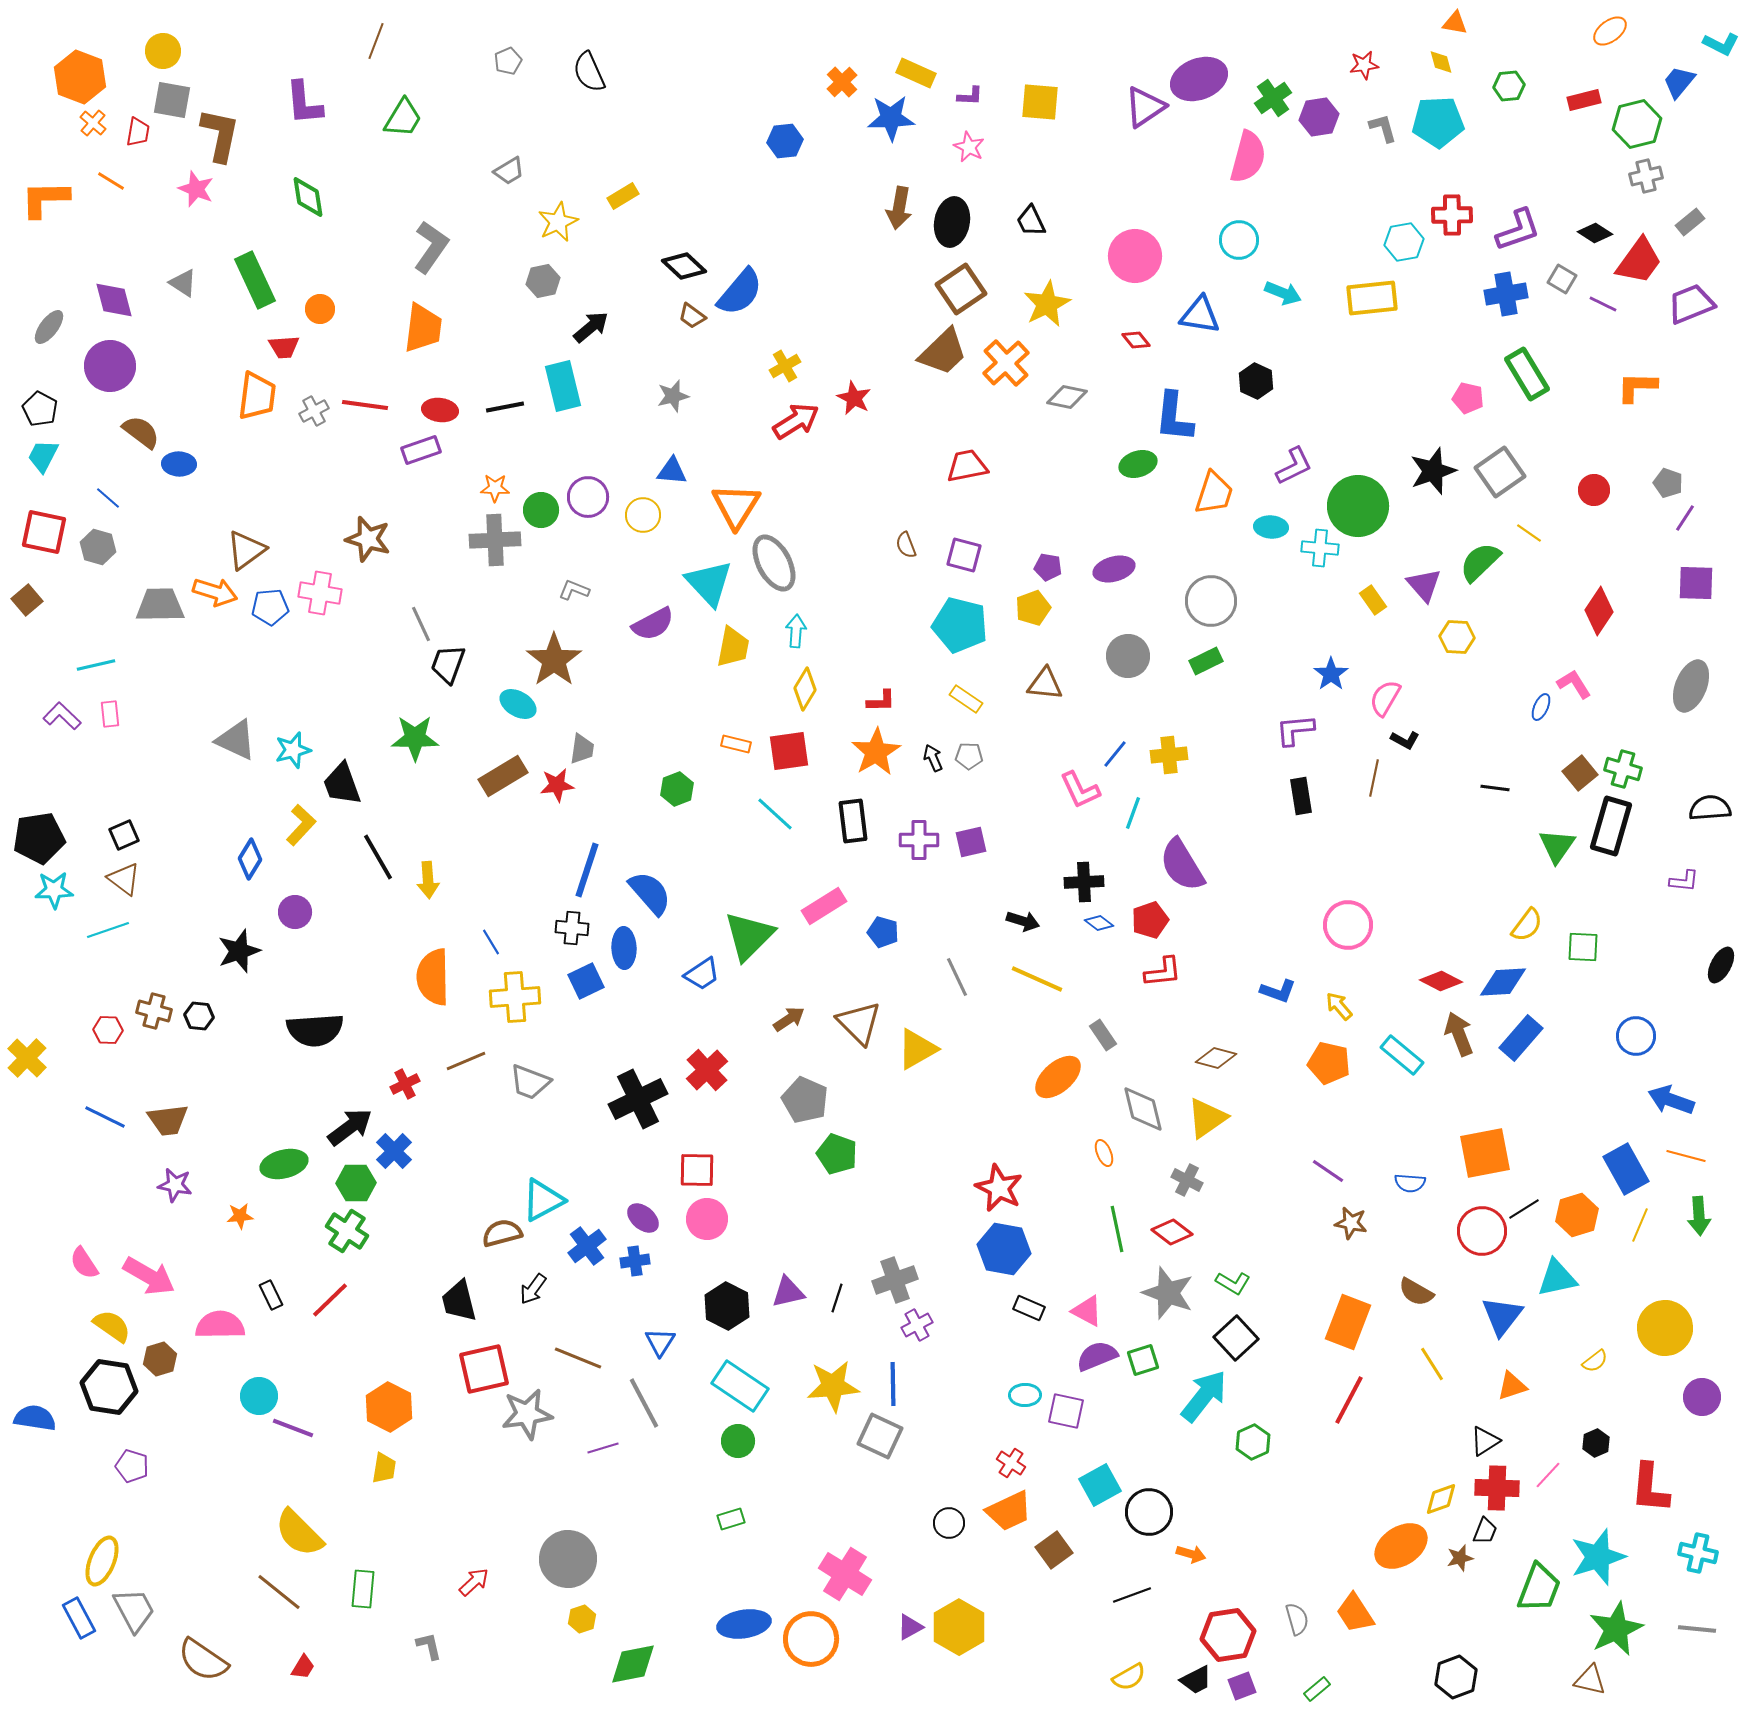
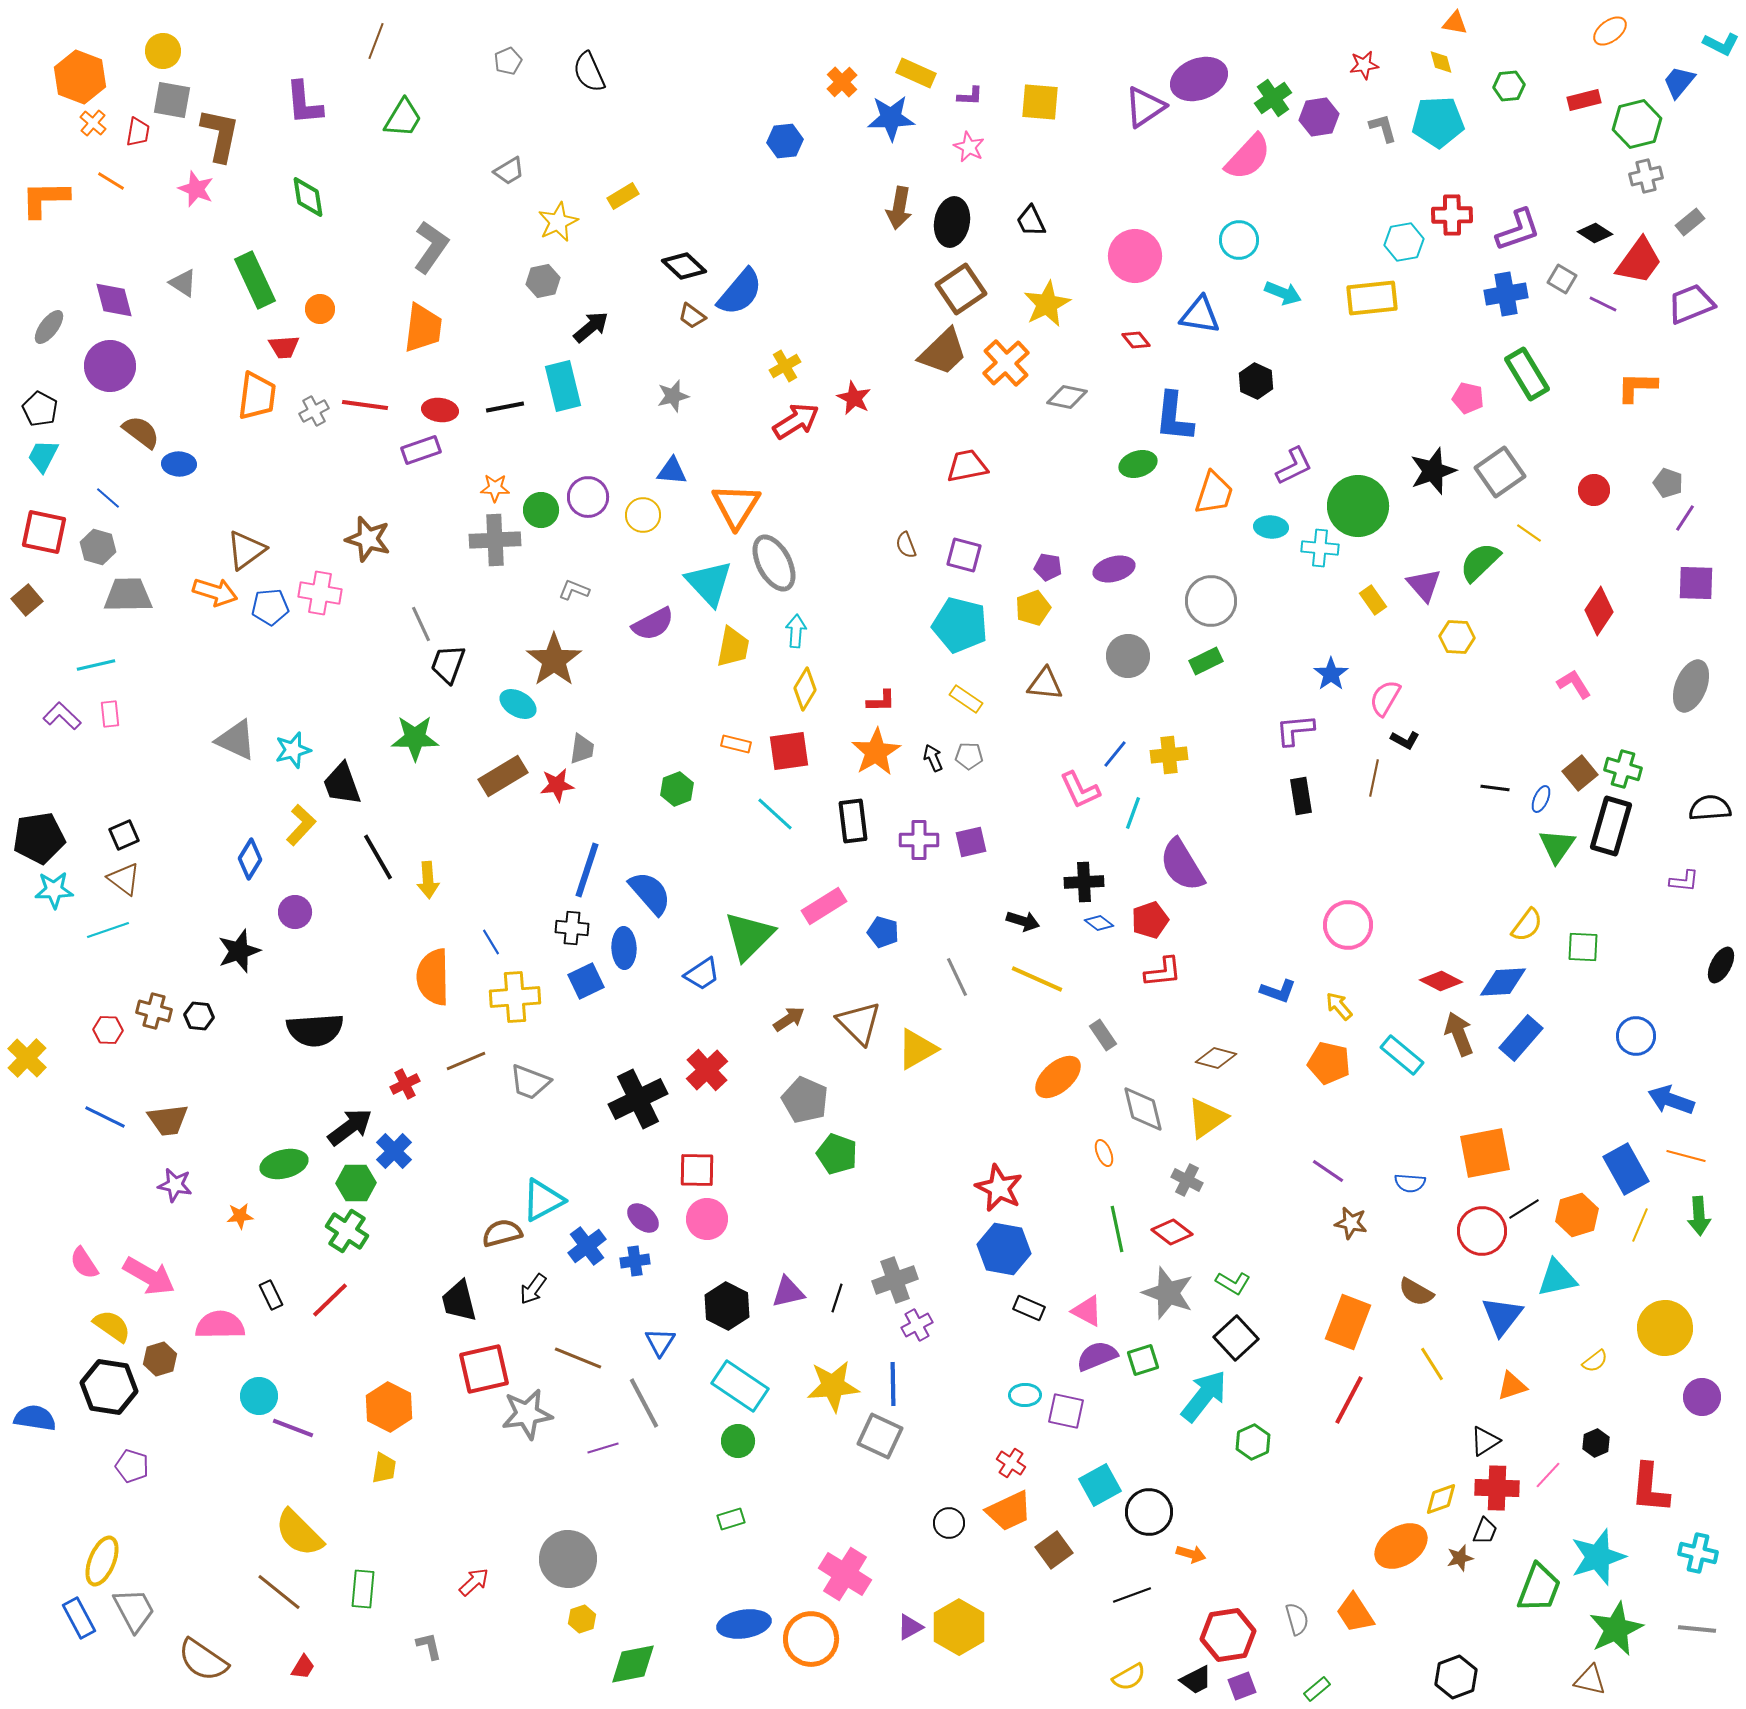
pink semicircle at (1248, 157): rotated 28 degrees clockwise
gray trapezoid at (160, 605): moved 32 px left, 10 px up
blue ellipse at (1541, 707): moved 92 px down
